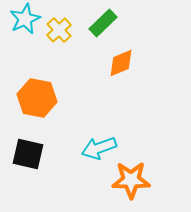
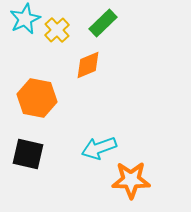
yellow cross: moved 2 px left
orange diamond: moved 33 px left, 2 px down
